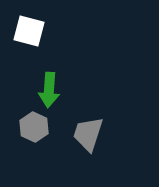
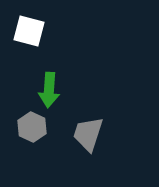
gray hexagon: moved 2 px left
